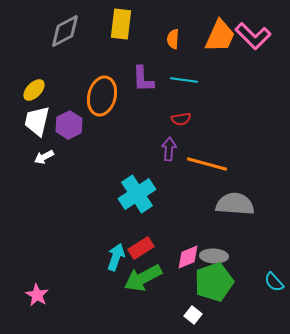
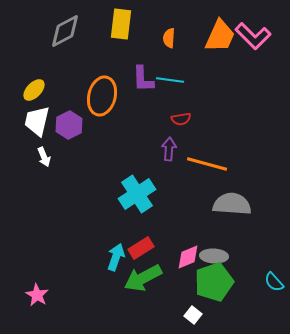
orange semicircle: moved 4 px left, 1 px up
cyan line: moved 14 px left
white arrow: rotated 84 degrees counterclockwise
gray semicircle: moved 3 px left
